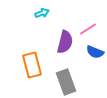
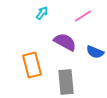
cyan arrow: rotated 32 degrees counterclockwise
pink line: moved 5 px left, 13 px up
purple semicircle: rotated 75 degrees counterclockwise
gray rectangle: rotated 15 degrees clockwise
